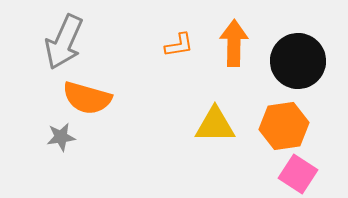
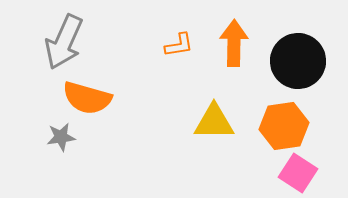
yellow triangle: moved 1 px left, 3 px up
pink square: moved 1 px up
